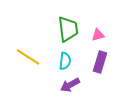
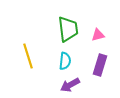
yellow line: moved 1 px up; rotated 40 degrees clockwise
purple rectangle: moved 3 px down
